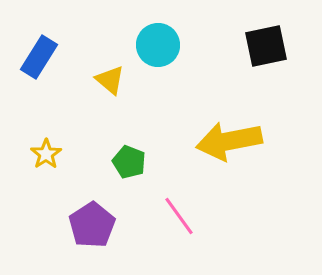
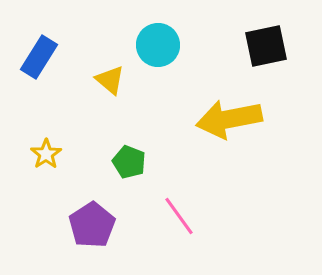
yellow arrow: moved 22 px up
